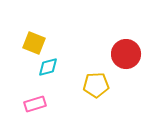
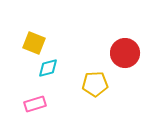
red circle: moved 1 px left, 1 px up
cyan diamond: moved 1 px down
yellow pentagon: moved 1 px left, 1 px up
